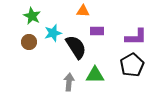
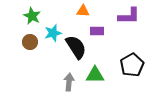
purple L-shape: moved 7 px left, 21 px up
brown circle: moved 1 px right
